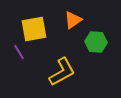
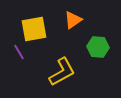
green hexagon: moved 2 px right, 5 px down
